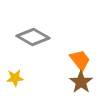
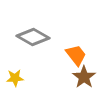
orange trapezoid: moved 4 px left, 5 px up
brown star: moved 3 px right, 5 px up
